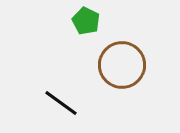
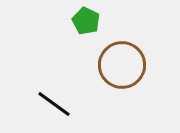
black line: moved 7 px left, 1 px down
